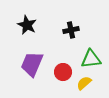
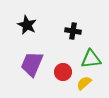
black cross: moved 2 px right, 1 px down; rotated 21 degrees clockwise
